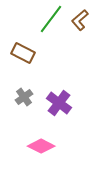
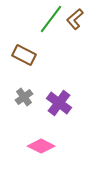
brown L-shape: moved 5 px left, 1 px up
brown rectangle: moved 1 px right, 2 px down
